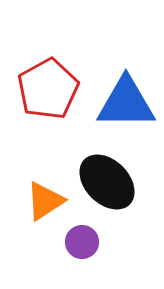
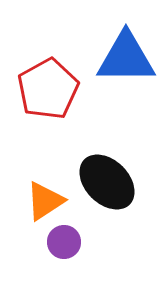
blue triangle: moved 45 px up
purple circle: moved 18 px left
